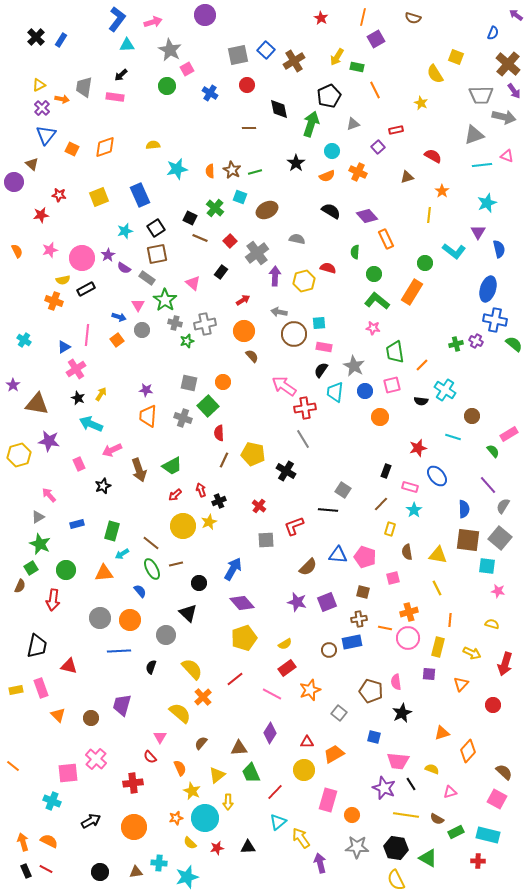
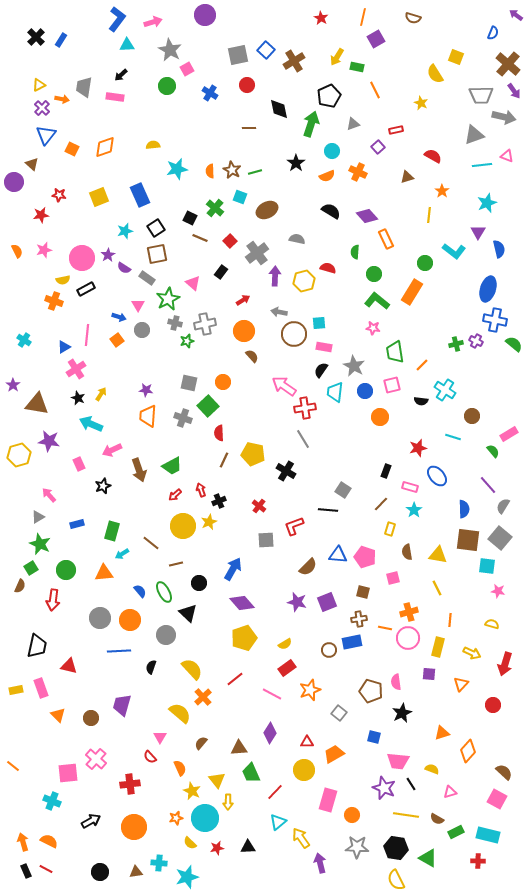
pink star at (50, 250): moved 6 px left
green star at (165, 300): moved 3 px right, 1 px up; rotated 10 degrees clockwise
green ellipse at (152, 569): moved 12 px right, 23 px down
yellow triangle at (217, 775): moved 5 px down; rotated 30 degrees counterclockwise
red cross at (133, 783): moved 3 px left, 1 px down
